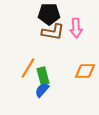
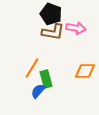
black pentagon: moved 2 px right; rotated 20 degrees clockwise
pink arrow: rotated 78 degrees counterclockwise
orange line: moved 4 px right
green rectangle: moved 3 px right, 3 px down
blue semicircle: moved 4 px left, 1 px down
